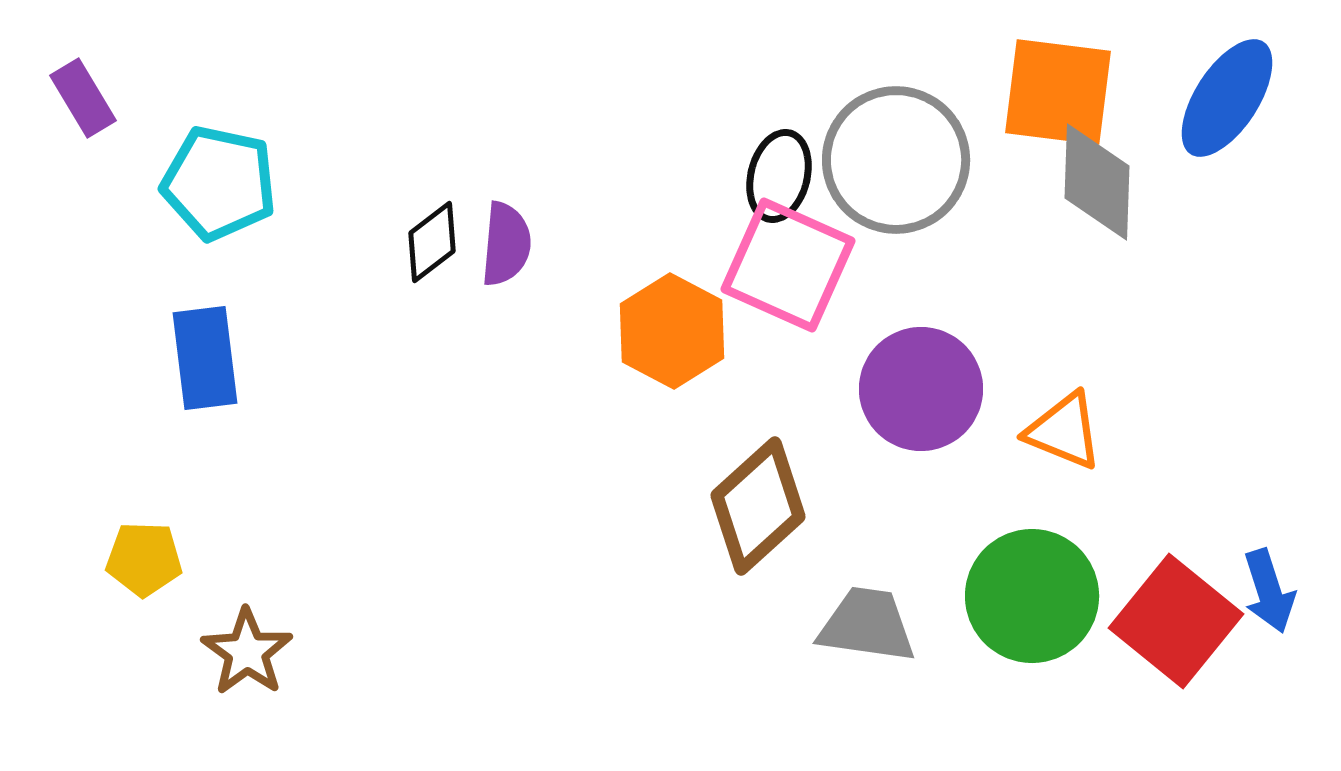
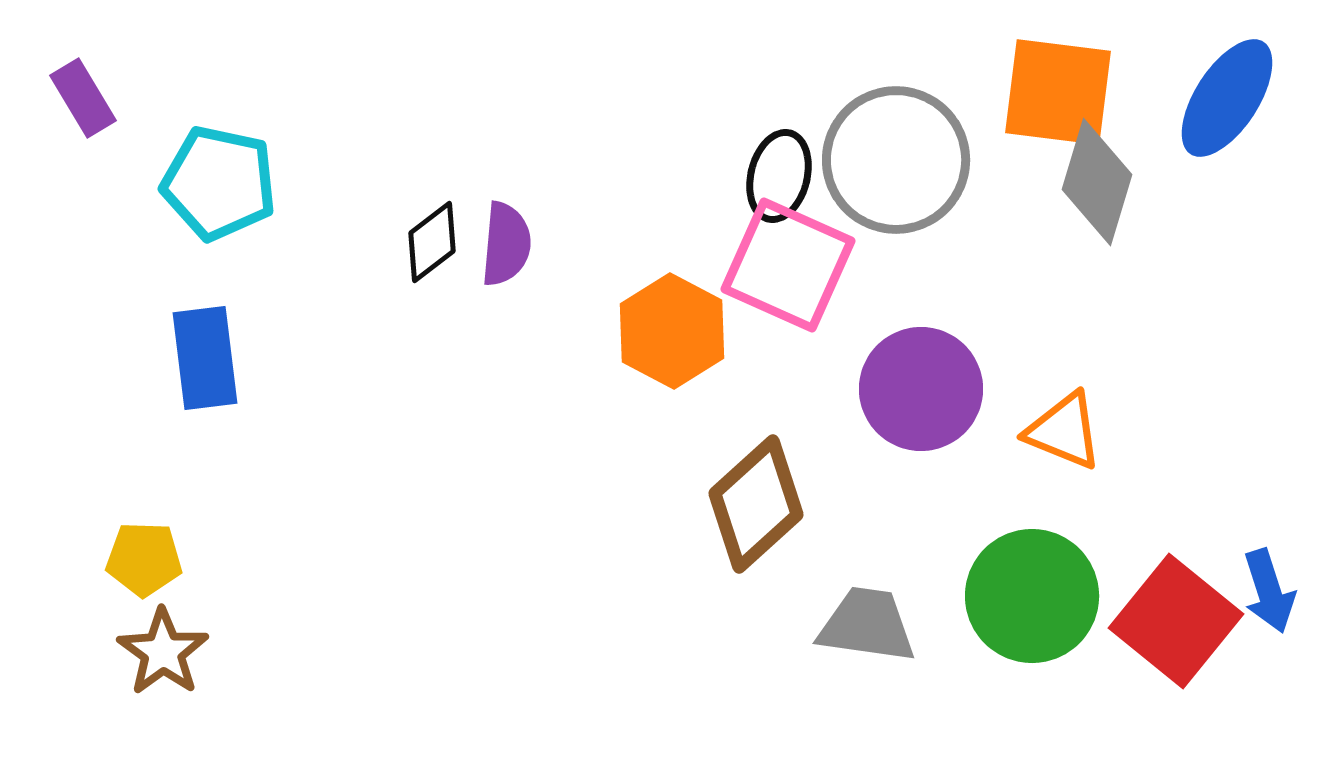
gray diamond: rotated 15 degrees clockwise
brown diamond: moved 2 px left, 2 px up
brown star: moved 84 px left
